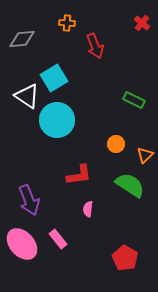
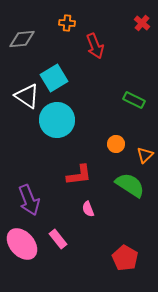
pink semicircle: rotated 28 degrees counterclockwise
